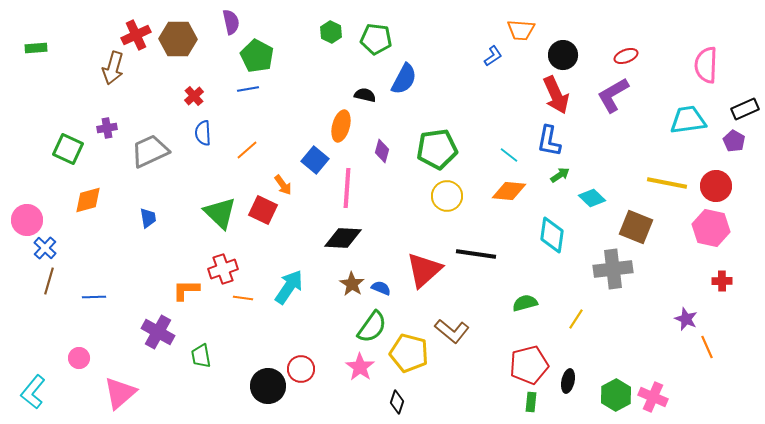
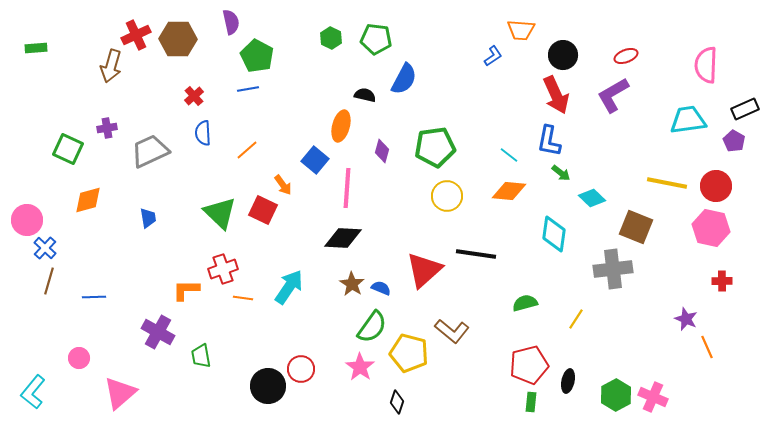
green hexagon at (331, 32): moved 6 px down
brown arrow at (113, 68): moved 2 px left, 2 px up
green pentagon at (437, 149): moved 2 px left, 2 px up
green arrow at (560, 175): moved 1 px right, 2 px up; rotated 72 degrees clockwise
cyan diamond at (552, 235): moved 2 px right, 1 px up
